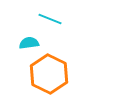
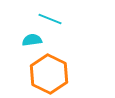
cyan semicircle: moved 3 px right, 3 px up
